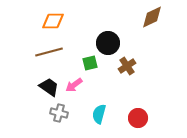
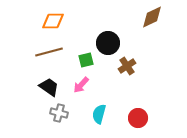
green square: moved 4 px left, 3 px up
pink arrow: moved 7 px right; rotated 12 degrees counterclockwise
